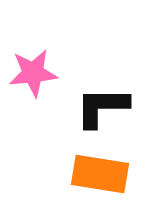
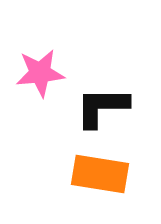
pink star: moved 7 px right
